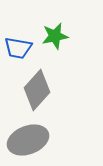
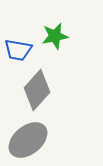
blue trapezoid: moved 2 px down
gray ellipse: rotated 18 degrees counterclockwise
